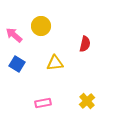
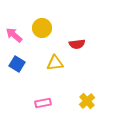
yellow circle: moved 1 px right, 2 px down
red semicircle: moved 8 px left; rotated 70 degrees clockwise
